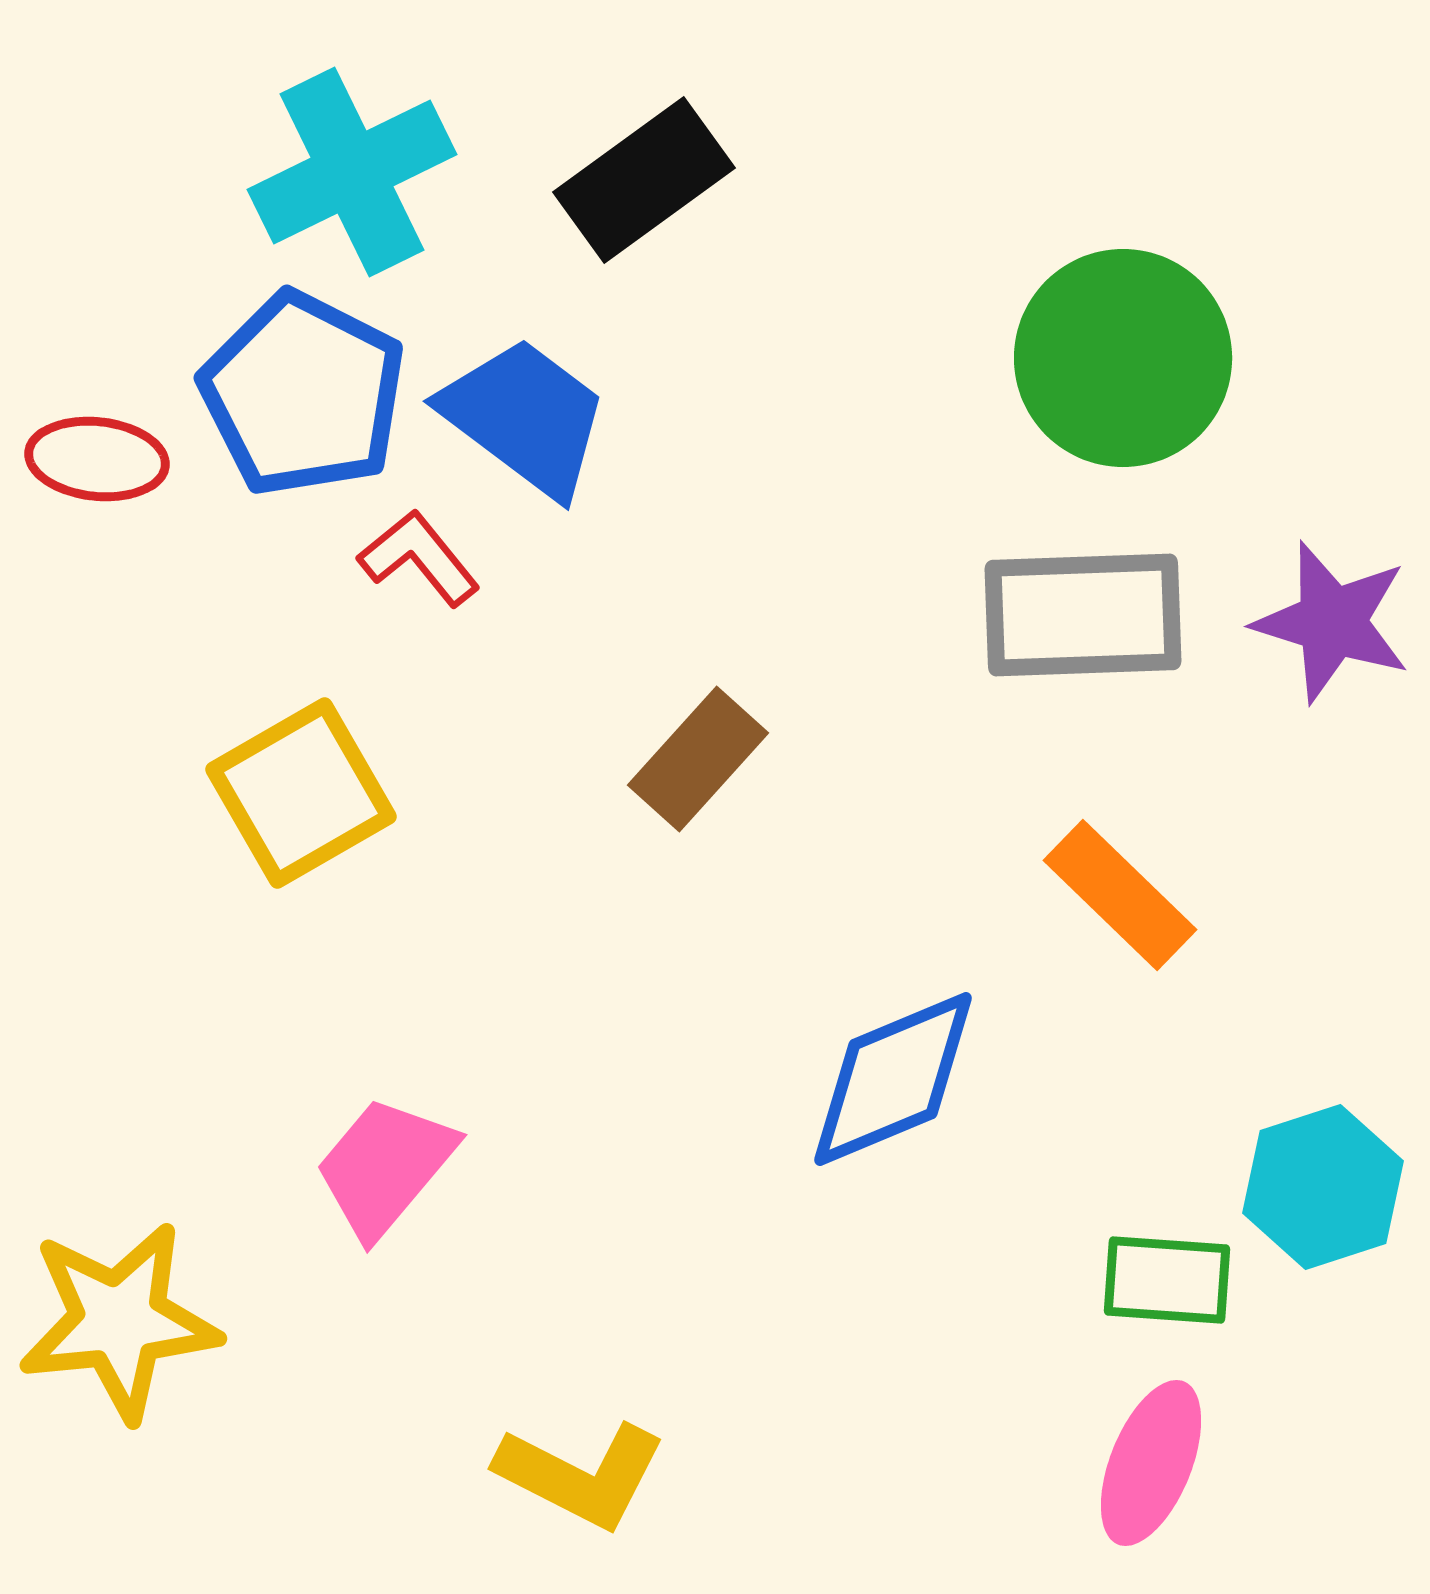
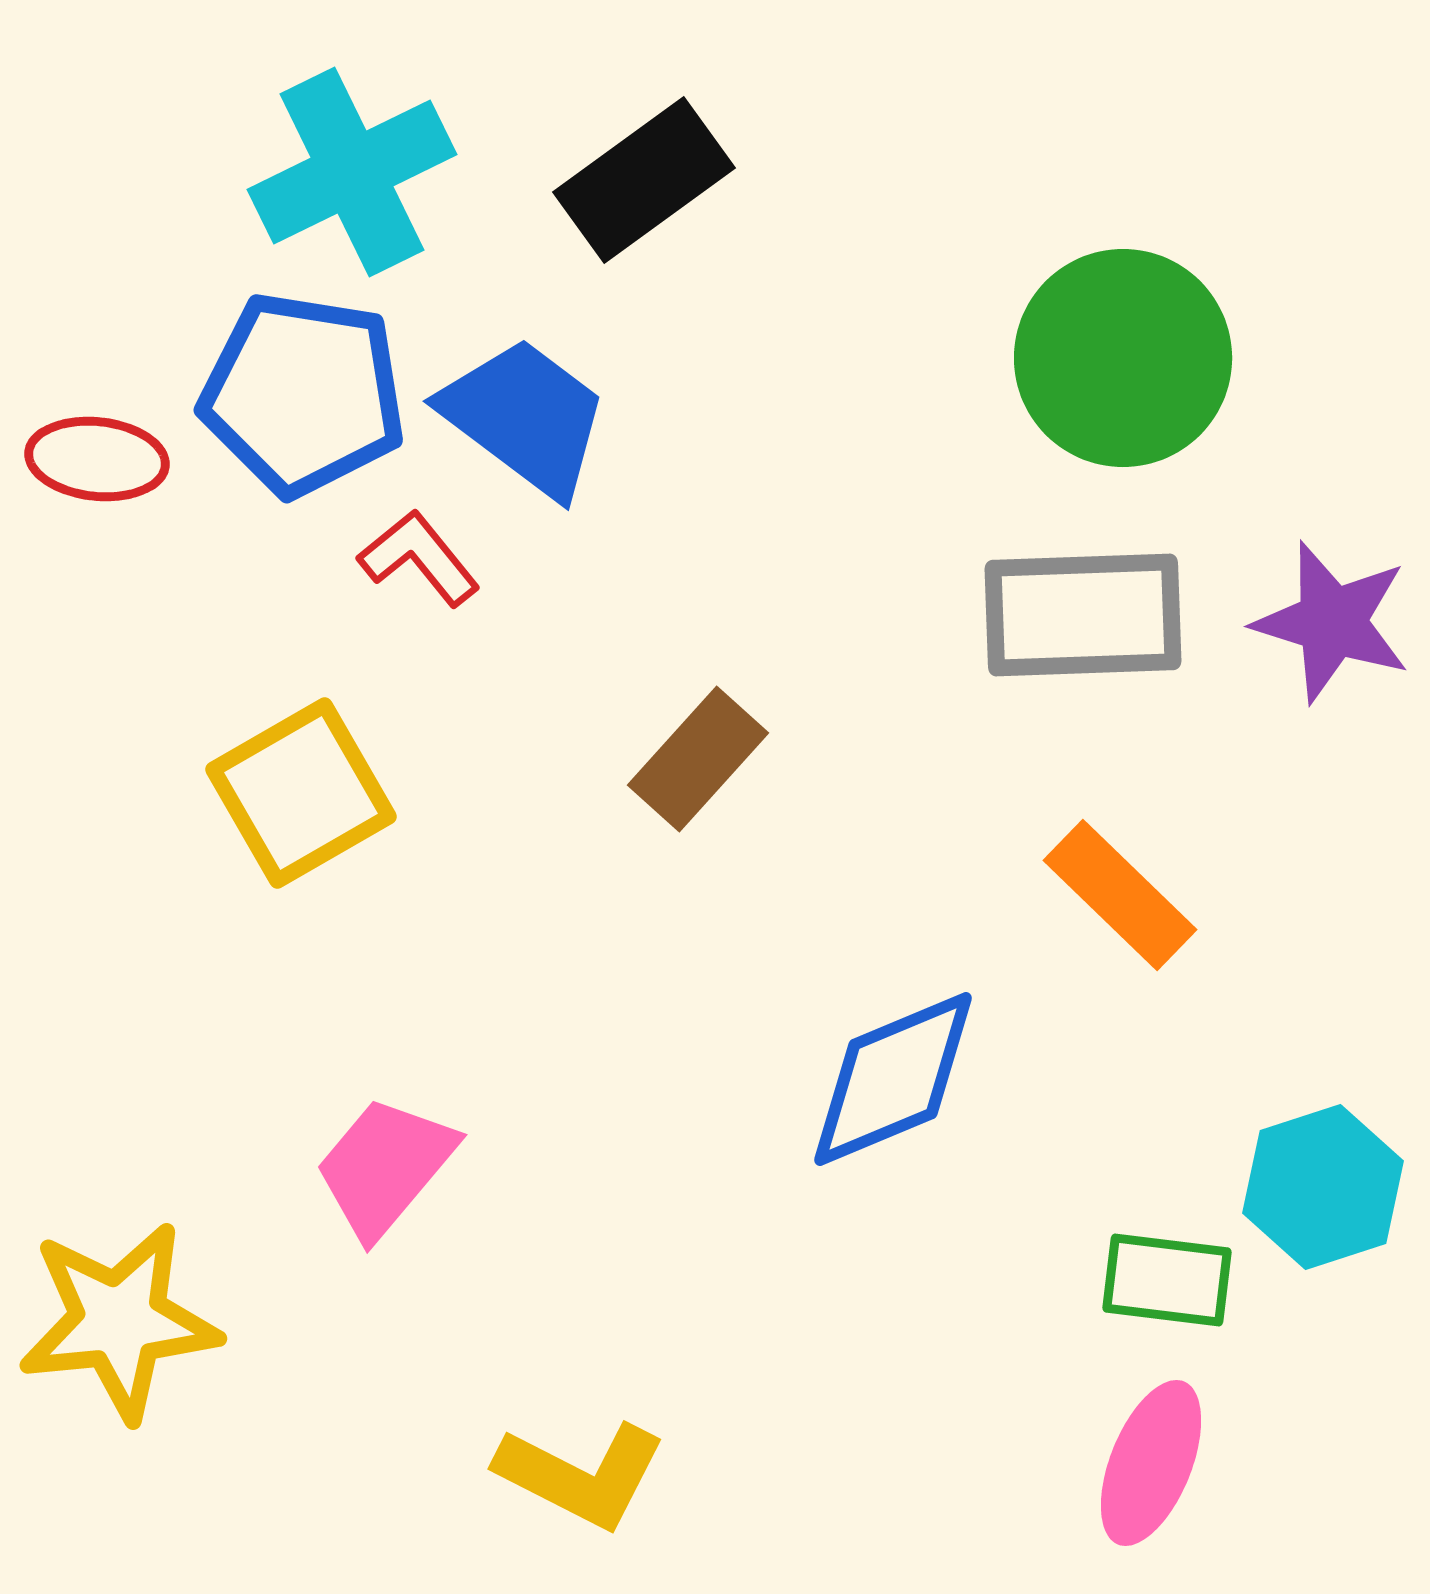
blue pentagon: rotated 18 degrees counterclockwise
green rectangle: rotated 3 degrees clockwise
